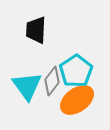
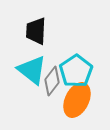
black trapezoid: moved 1 px down
cyan triangle: moved 5 px right, 16 px up; rotated 16 degrees counterclockwise
orange ellipse: rotated 28 degrees counterclockwise
